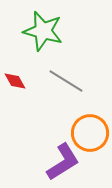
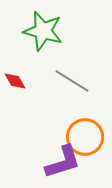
gray line: moved 6 px right
orange circle: moved 5 px left, 4 px down
purple L-shape: rotated 15 degrees clockwise
